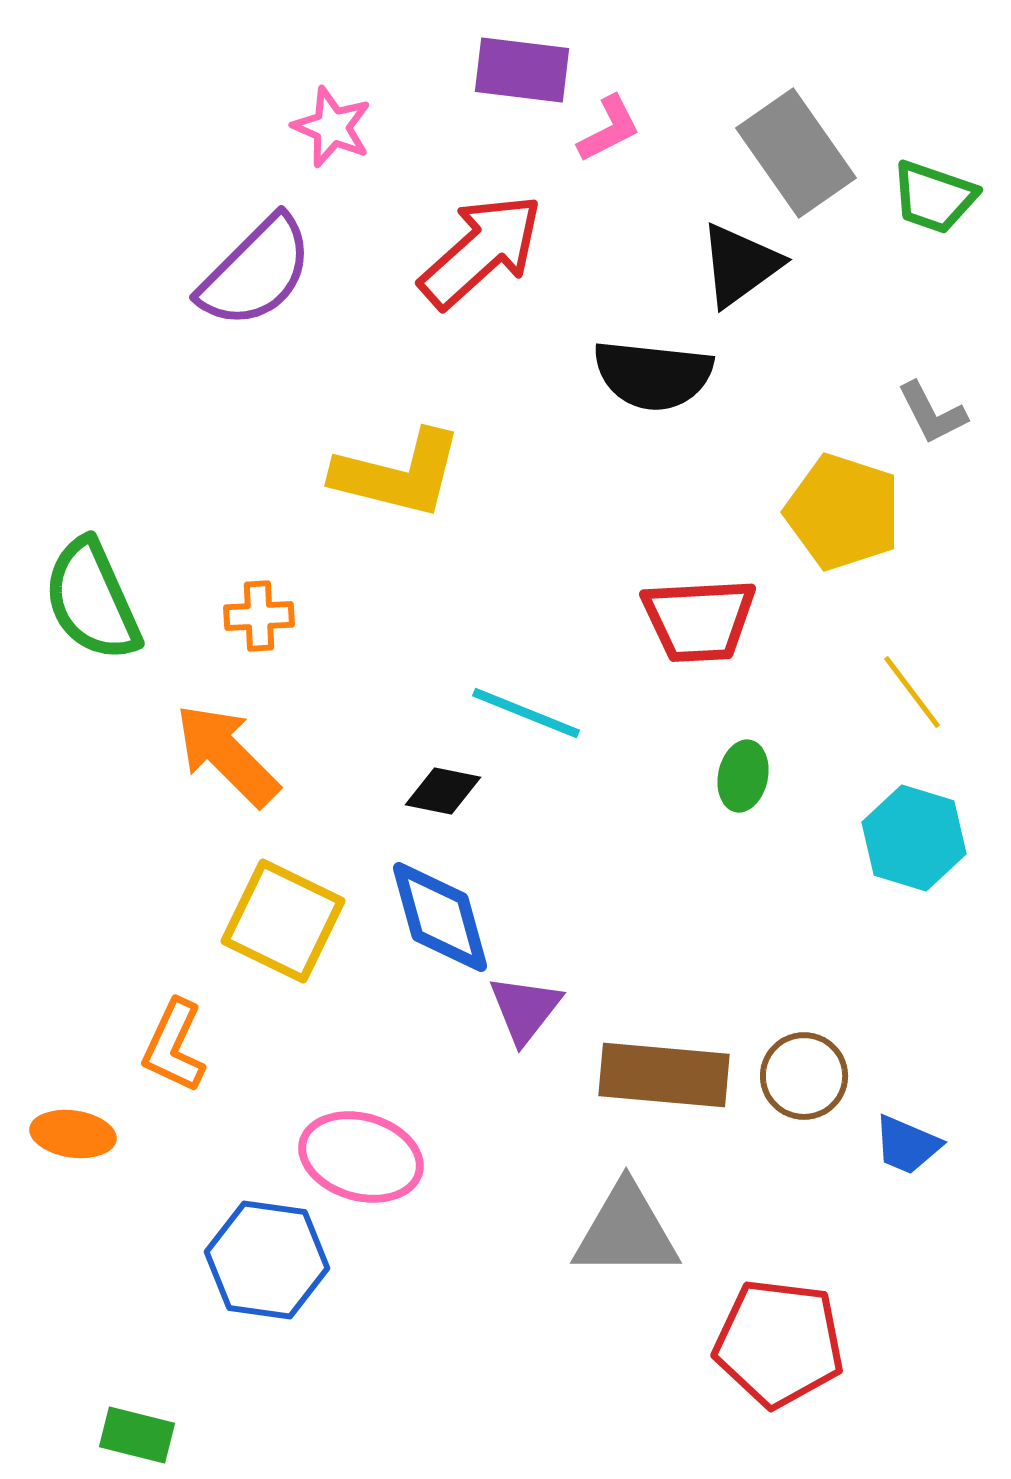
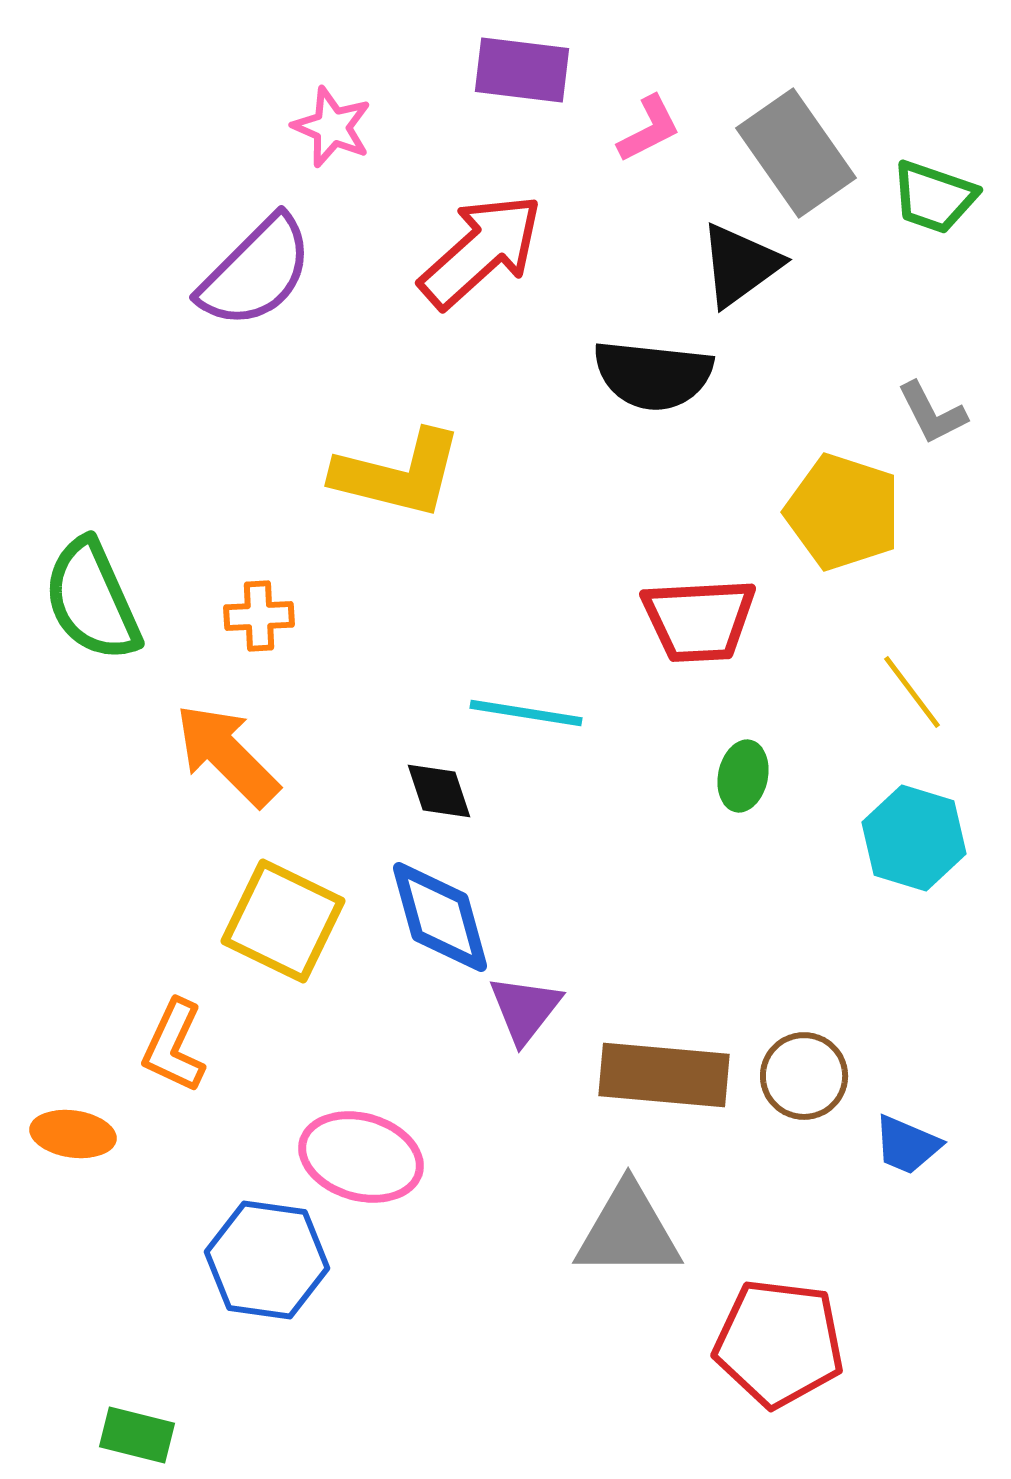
pink L-shape: moved 40 px right
cyan line: rotated 13 degrees counterclockwise
black diamond: moved 4 px left; rotated 60 degrees clockwise
gray triangle: moved 2 px right
